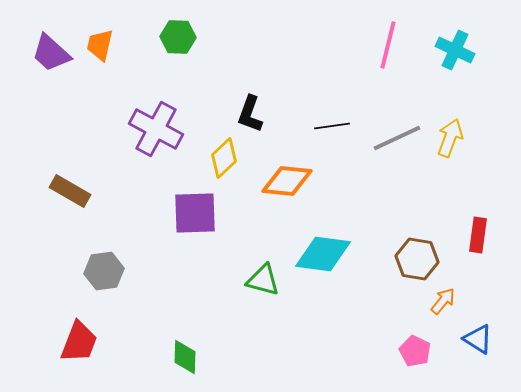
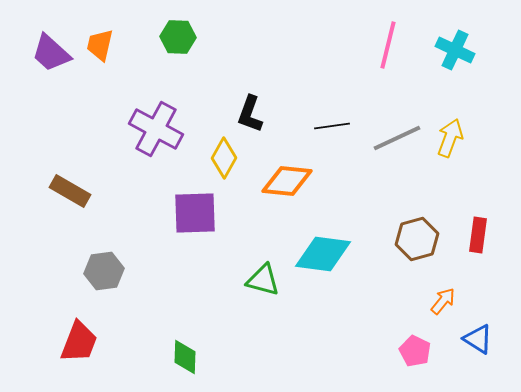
yellow diamond: rotated 18 degrees counterclockwise
brown hexagon: moved 20 px up; rotated 24 degrees counterclockwise
